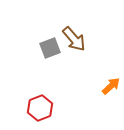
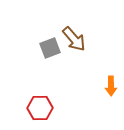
orange arrow: rotated 132 degrees clockwise
red hexagon: rotated 20 degrees clockwise
